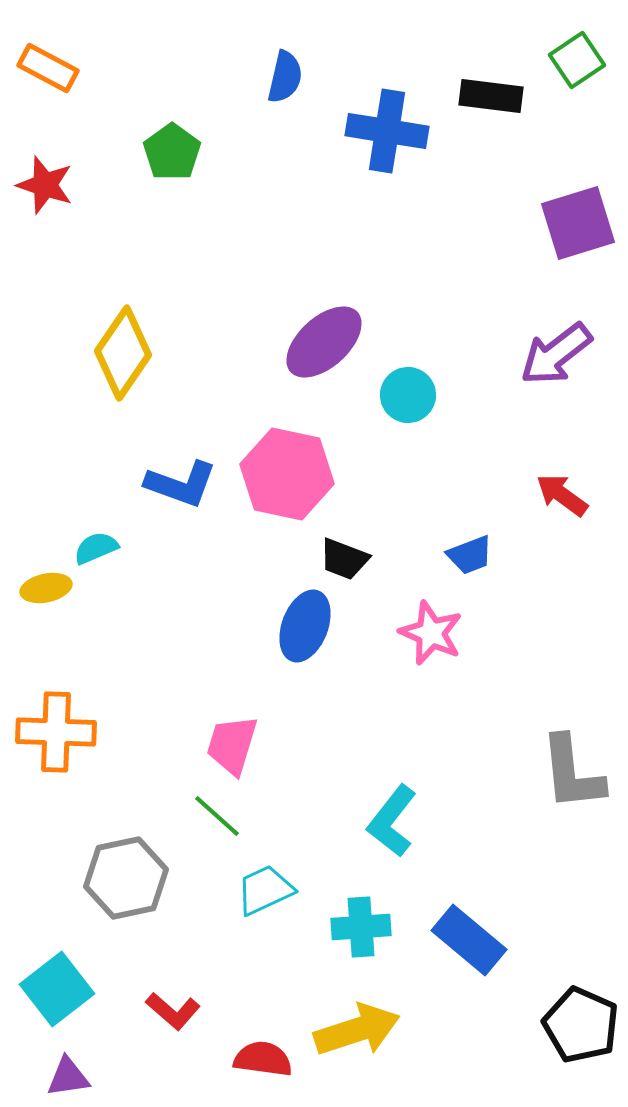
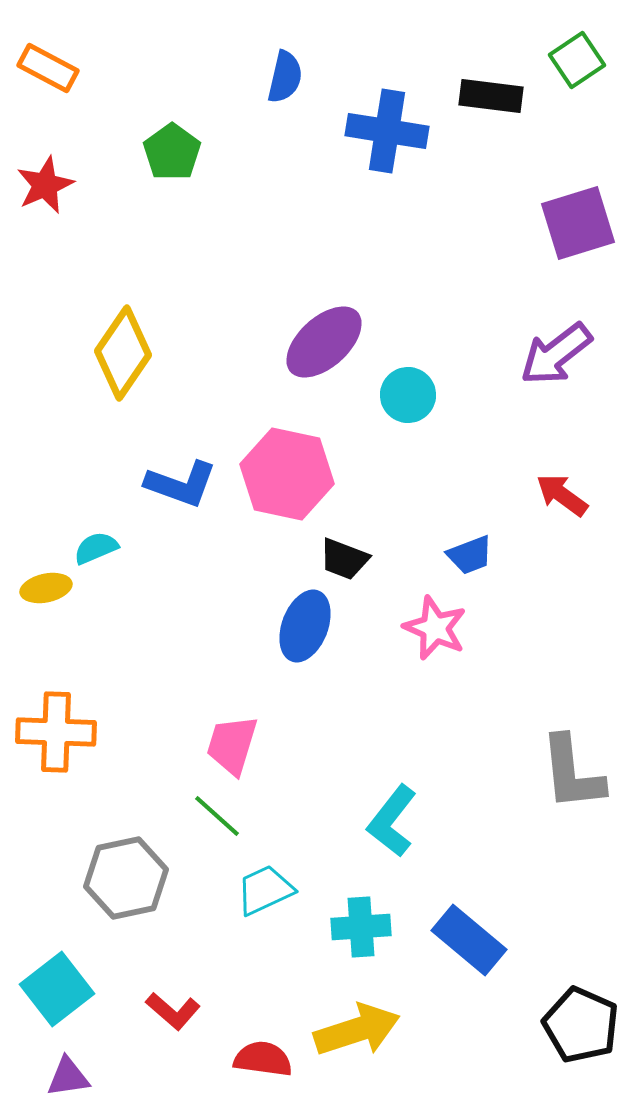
red star: rotated 30 degrees clockwise
pink star: moved 4 px right, 5 px up
